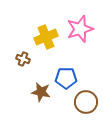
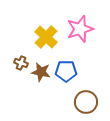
yellow cross: rotated 25 degrees counterclockwise
brown cross: moved 2 px left, 4 px down
blue pentagon: moved 7 px up
brown star: moved 20 px up
